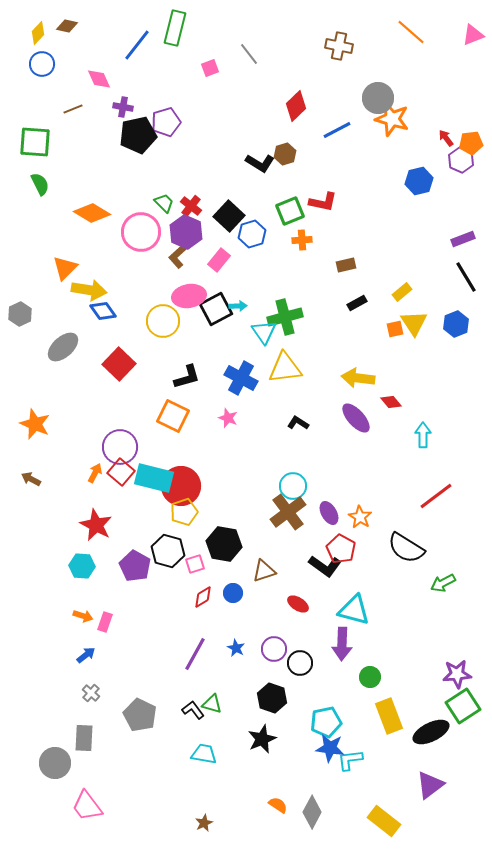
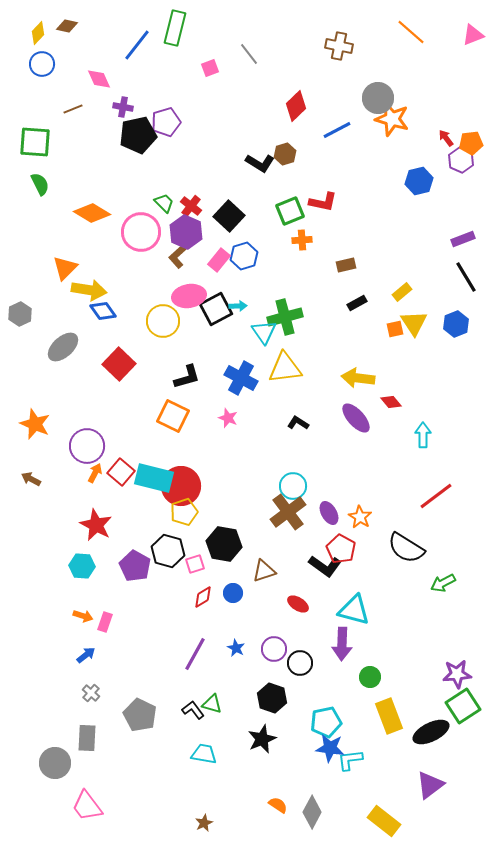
blue hexagon at (252, 234): moved 8 px left, 22 px down
purple circle at (120, 447): moved 33 px left, 1 px up
gray rectangle at (84, 738): moved 3 px right
